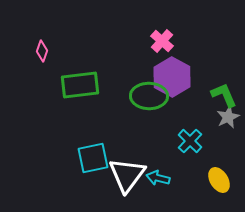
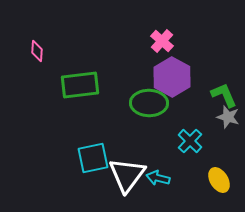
pink diamond: moved 5 px left; rotated 15 degrees counterclockwise
green ellipse: moved 7 px down
gray star: rotated 30 degrees counterclockwise
